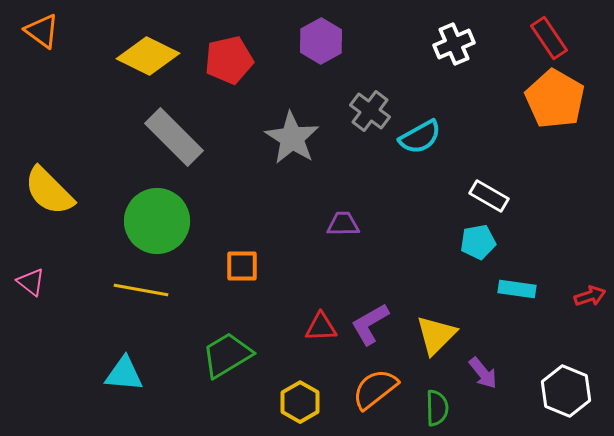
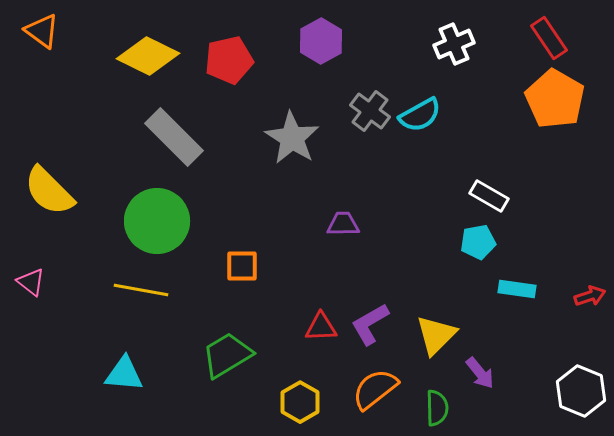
cyan semicircle: moved 22 px up
purple arrow: moved 3 px left
white hexagon: moved 15 px right
